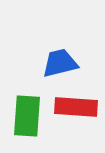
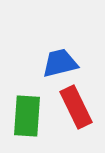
red rectangle: rotated 60 degrees clockwise
